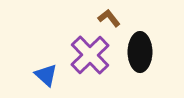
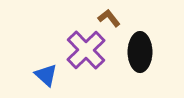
purple cross: moved 4 px left, 5 px up
